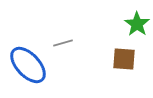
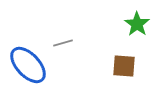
brown square: moved 7 px down
